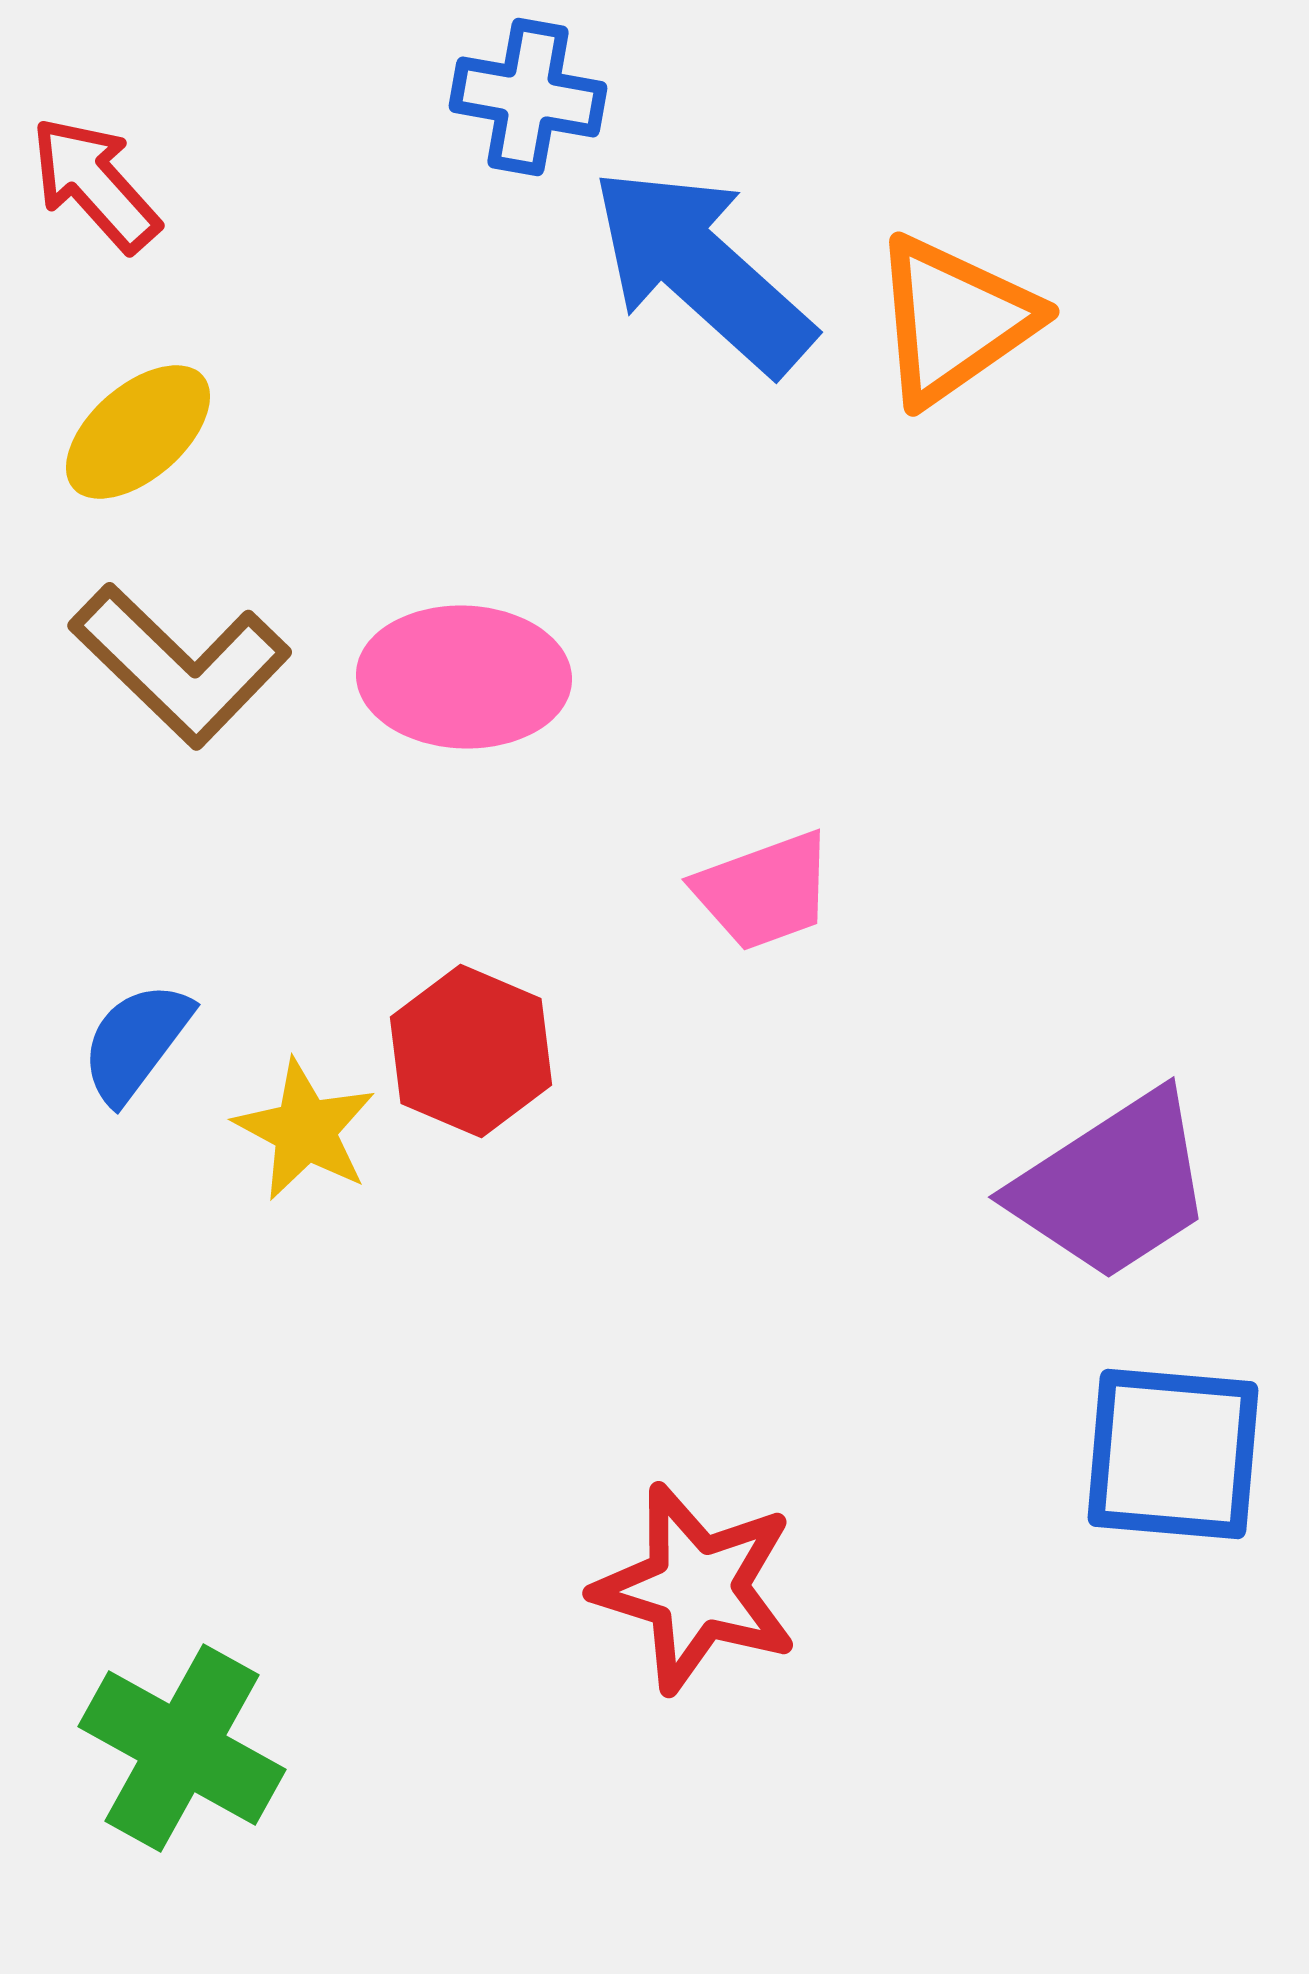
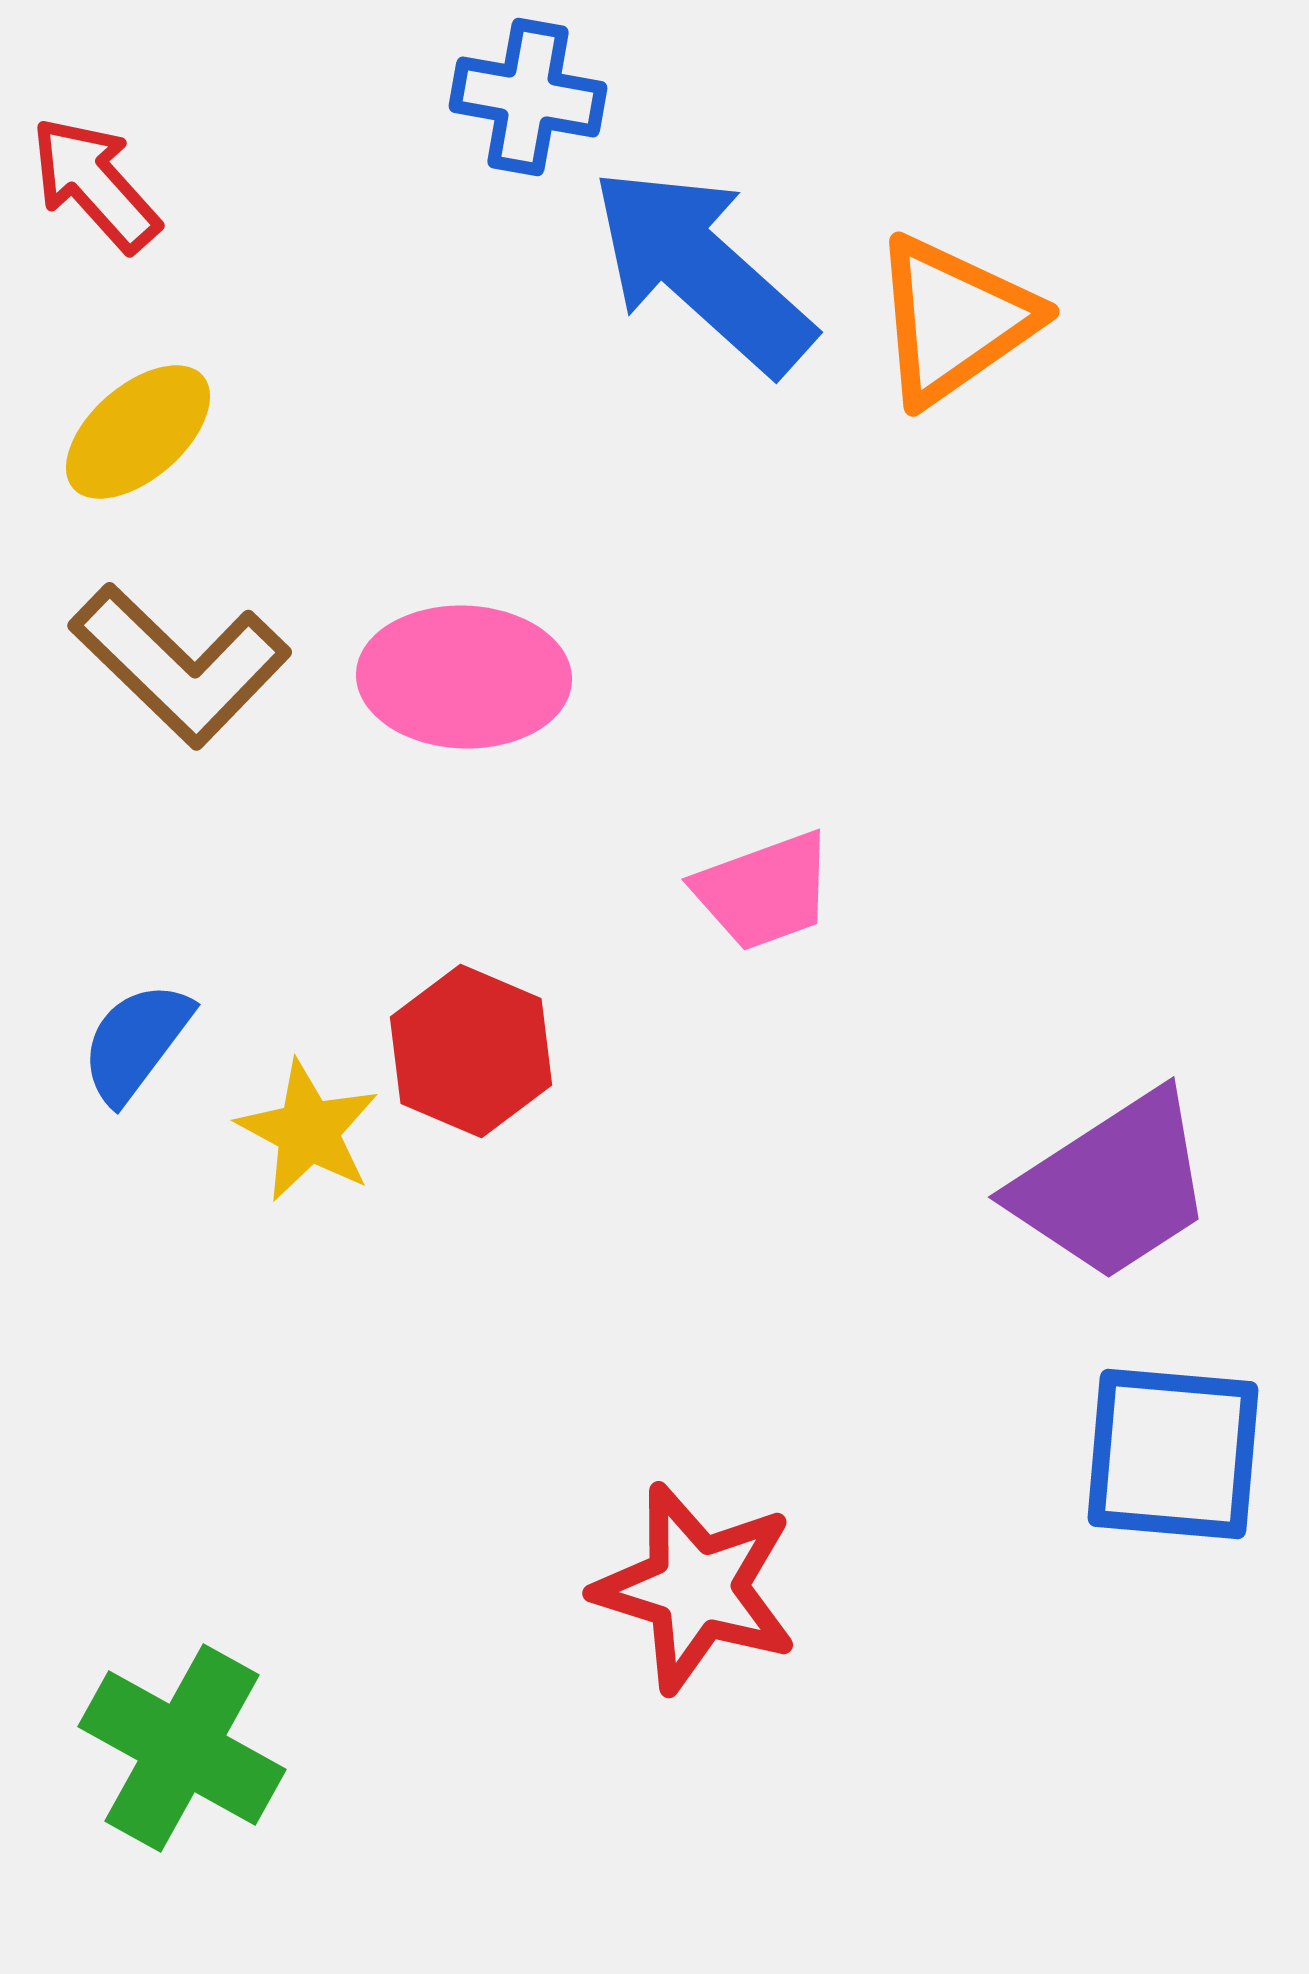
yellow star: moved 3 px right, 1 px down
